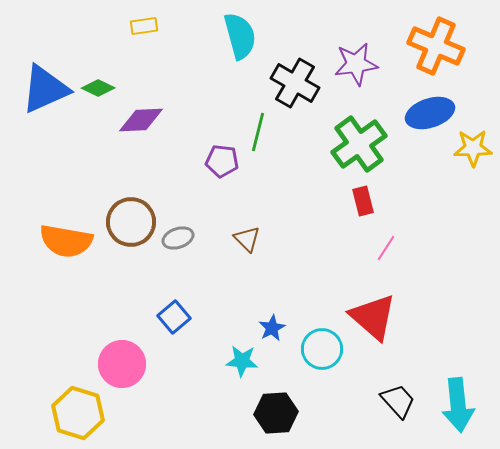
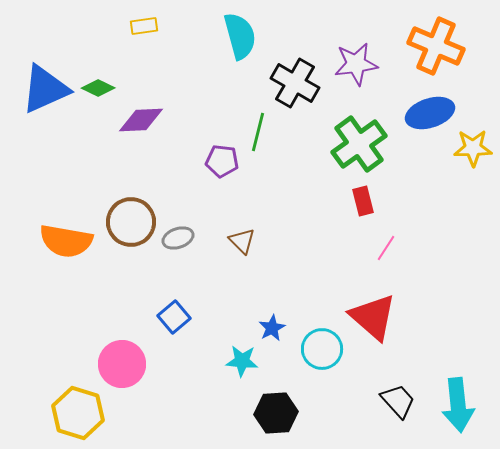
brown triangle: moved 5 px left, 2 px down
